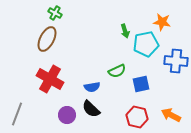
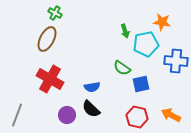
green semicircle: moved 5 px right, 3 px up; rotated 60 degrees clockwise
gray line: moved 1 px down
